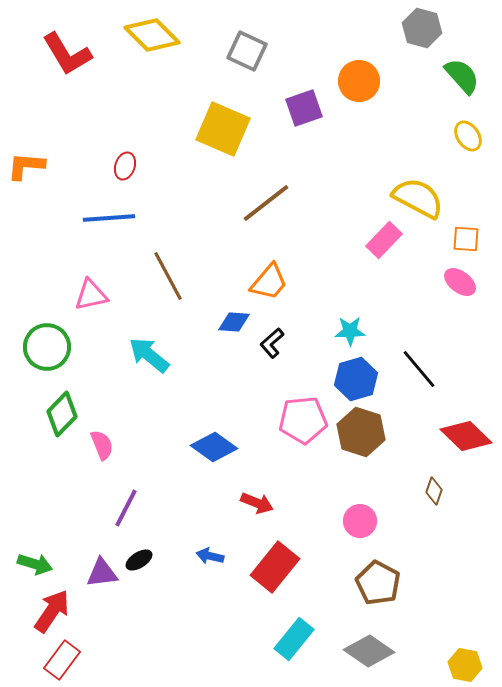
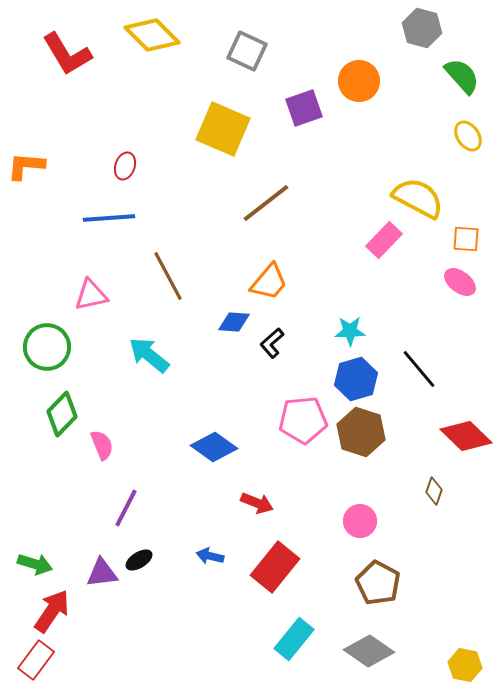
red rectangle at (62, 660): moved 26 px left
